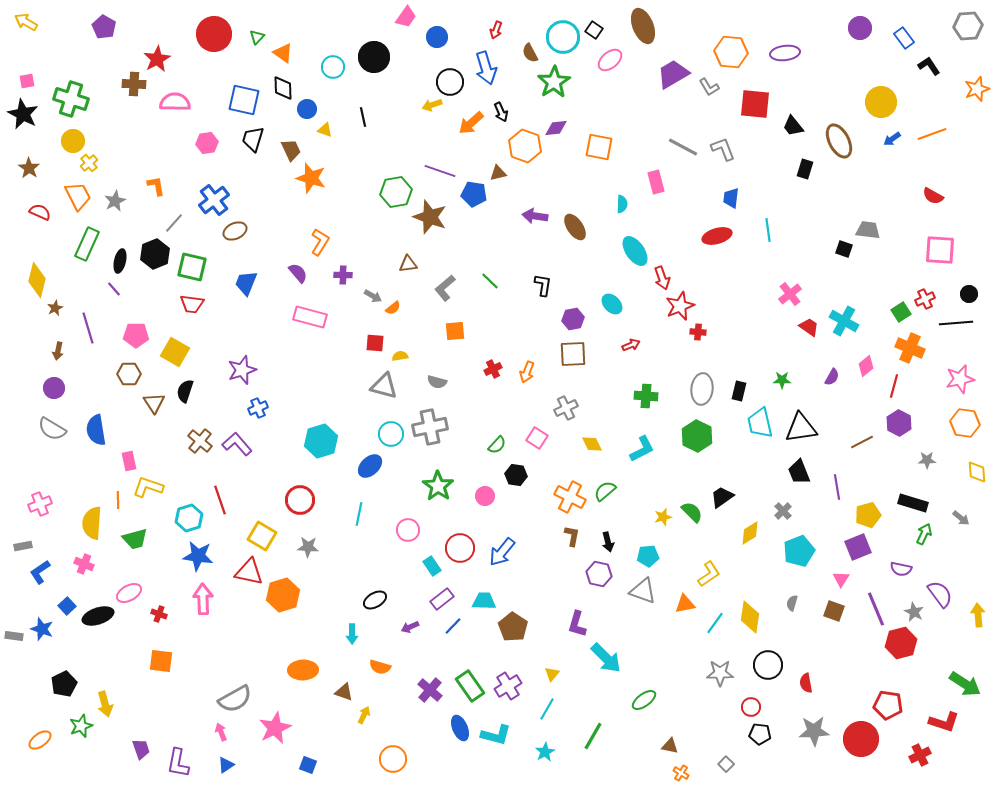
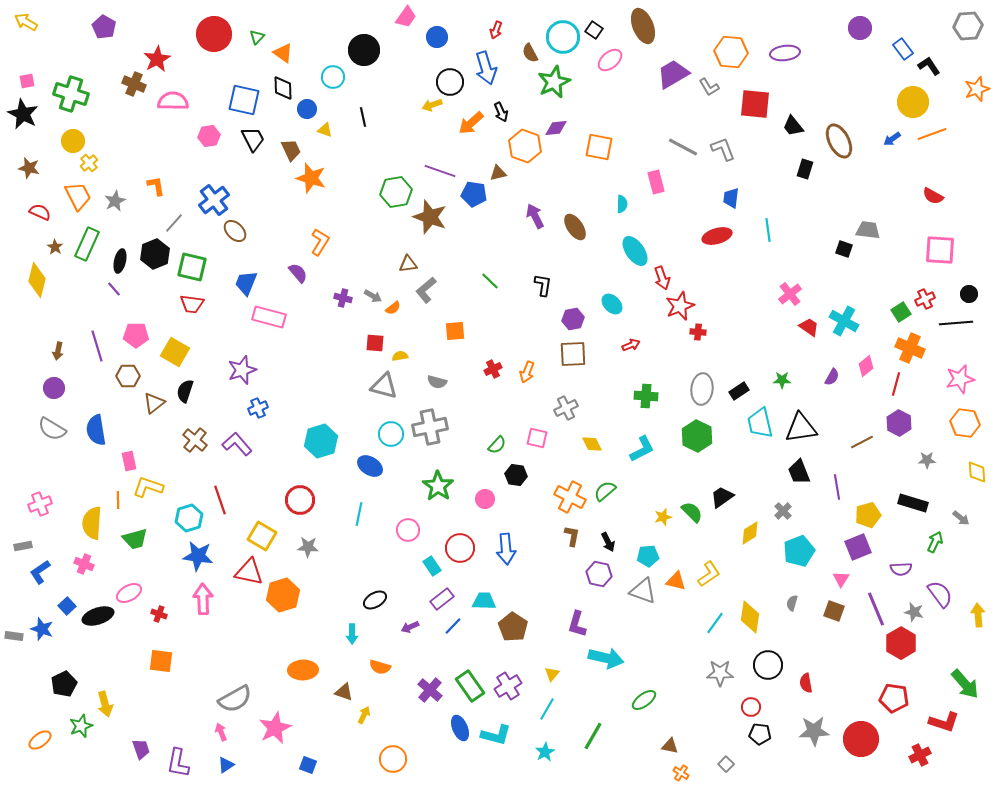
blue rectangle at (904, 38): moved 1 px left, 11 px down
black circle at (374, 57): moved 10 px left, 7 px up
cyan circle at (333, 67): moved 10 px down
green star at (554, 82): rotated 8 degrees clockwise
brown cross at (134, 84): rotated 20 degrees clockwise
green cross at (71, 99): moved 5 px up
pink semicircle at (175, 102): moved 2 px left, 1 px up
yellow circle at (881, 102): moved 32 px right
black trapezoid at (253, 139): rotated 136 degrees clockwise
pink hexagon at (207, 143): moved 2 px right, 7 px up
brown star at (29, 168): rotated 20 degrees counterclockwise
purple arrow at (535, 216): rotated 55 degrees clockwise
brown ellipse at (235, 231): rotated 70 degrees clockwise
purple cross at (343, 275): moved 23 px down; rotated 12 degrees clockwise
gray L-shape at (445, 288): moved 19 px left, 2 px down
brown star at (55, 308): moved 61 px up; rotated 14 degrees counterclockwise
pink rectangle at (310, 317): moved 41 px left
purple line at (88, 328): moved 9 px right, 18 px down
brown hexagon at (129, 374): moved 1 px left, 2 px down
red line at (894, 386): moved 2 px right, 2 px up
black rectangle at (739, 391): rotated 42 degrees clockwise
brown triangle at (154, 403): rotated 25 degrees clockwise
pink square at (537, 438): rotated 20 degrees counterclockwise
brown cross at (200, 441): moved 5 px left, 1 px up
blue ellipse at (370, 466): rotated 75 degrees clockwise
pink circle at (485, 496): moved 3 px down
green arrow at (924, 534): moved 11 px right, 8 px down
black arrow at (608, 542): rotated 12 degrees counterclockwise
blue arrow at (502, 552): moved 4 px right, 3 px up; rotated 44 degrees counterclockwise
purple semicircle at (901, 569): rotated 15 degrees counterclockwise
orange triangle at (685, 604): moved 9 px left, 23 px up; rotated 25 degrees clockwise
gray star at (914, 612): rotated 12 degrees counterclockwise
red hexagon at (901, 643): rotated 16 degrees counterclockwise
cyan arrow at (606, 658): rotated 32 degrees counterclockwise
green arrow at (965, 684): rotated 16 degrees clockwise
red pentagon at (888, 705): moved 6 px right, 7 px up
